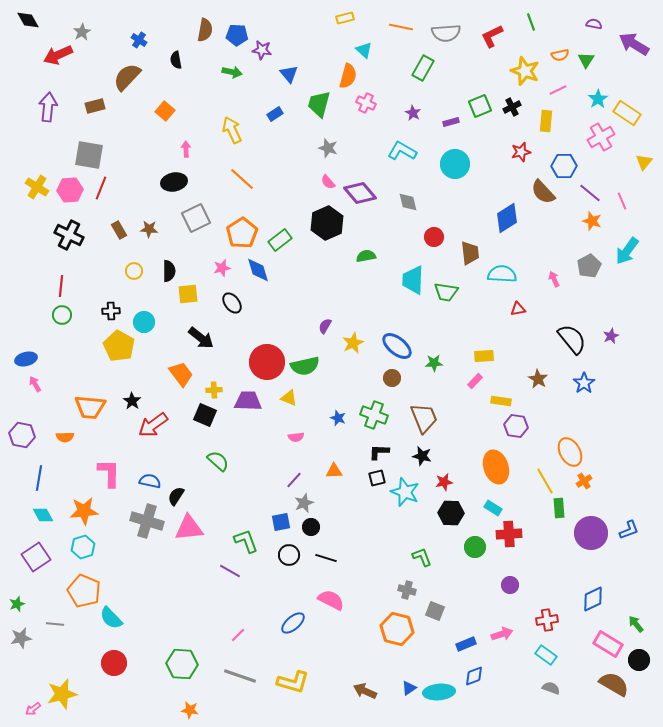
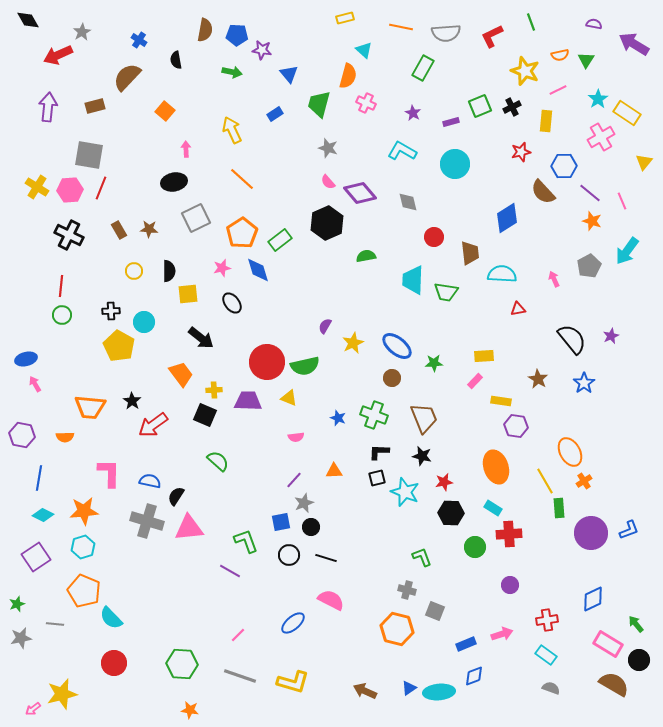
cyan diamond at (43, 515): rotated 35 degrees counterclockwise
